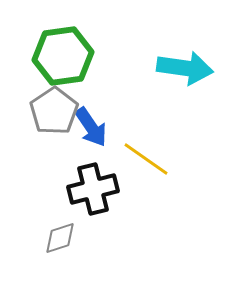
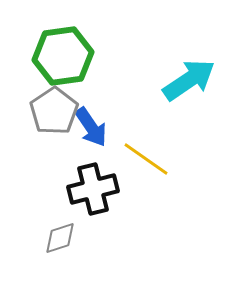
cyan arrow: moved 4 px right, 12 px down; rotated 42 degrees counterclockwise
